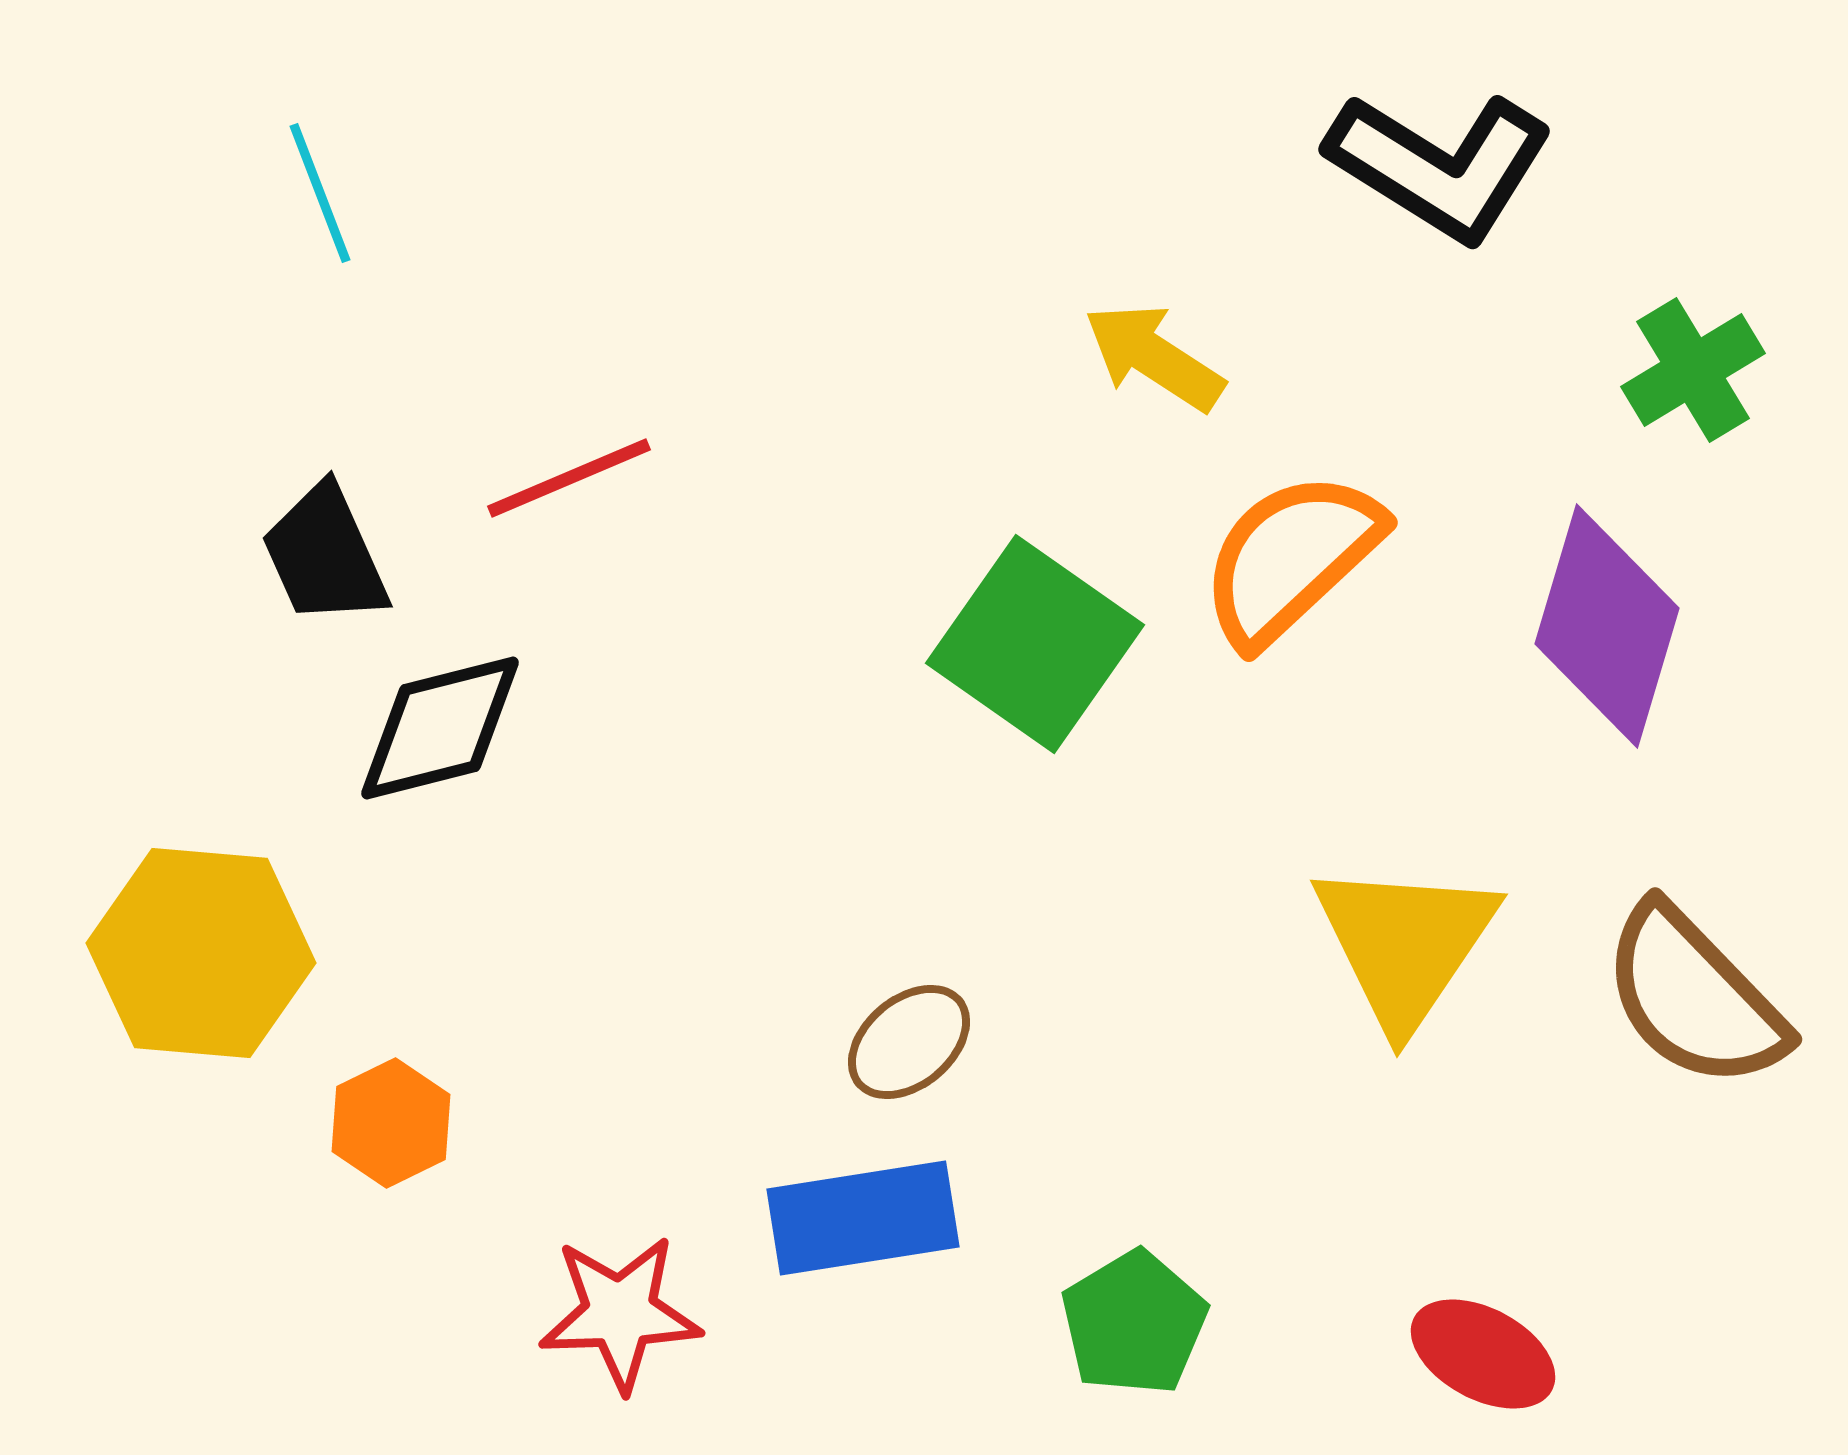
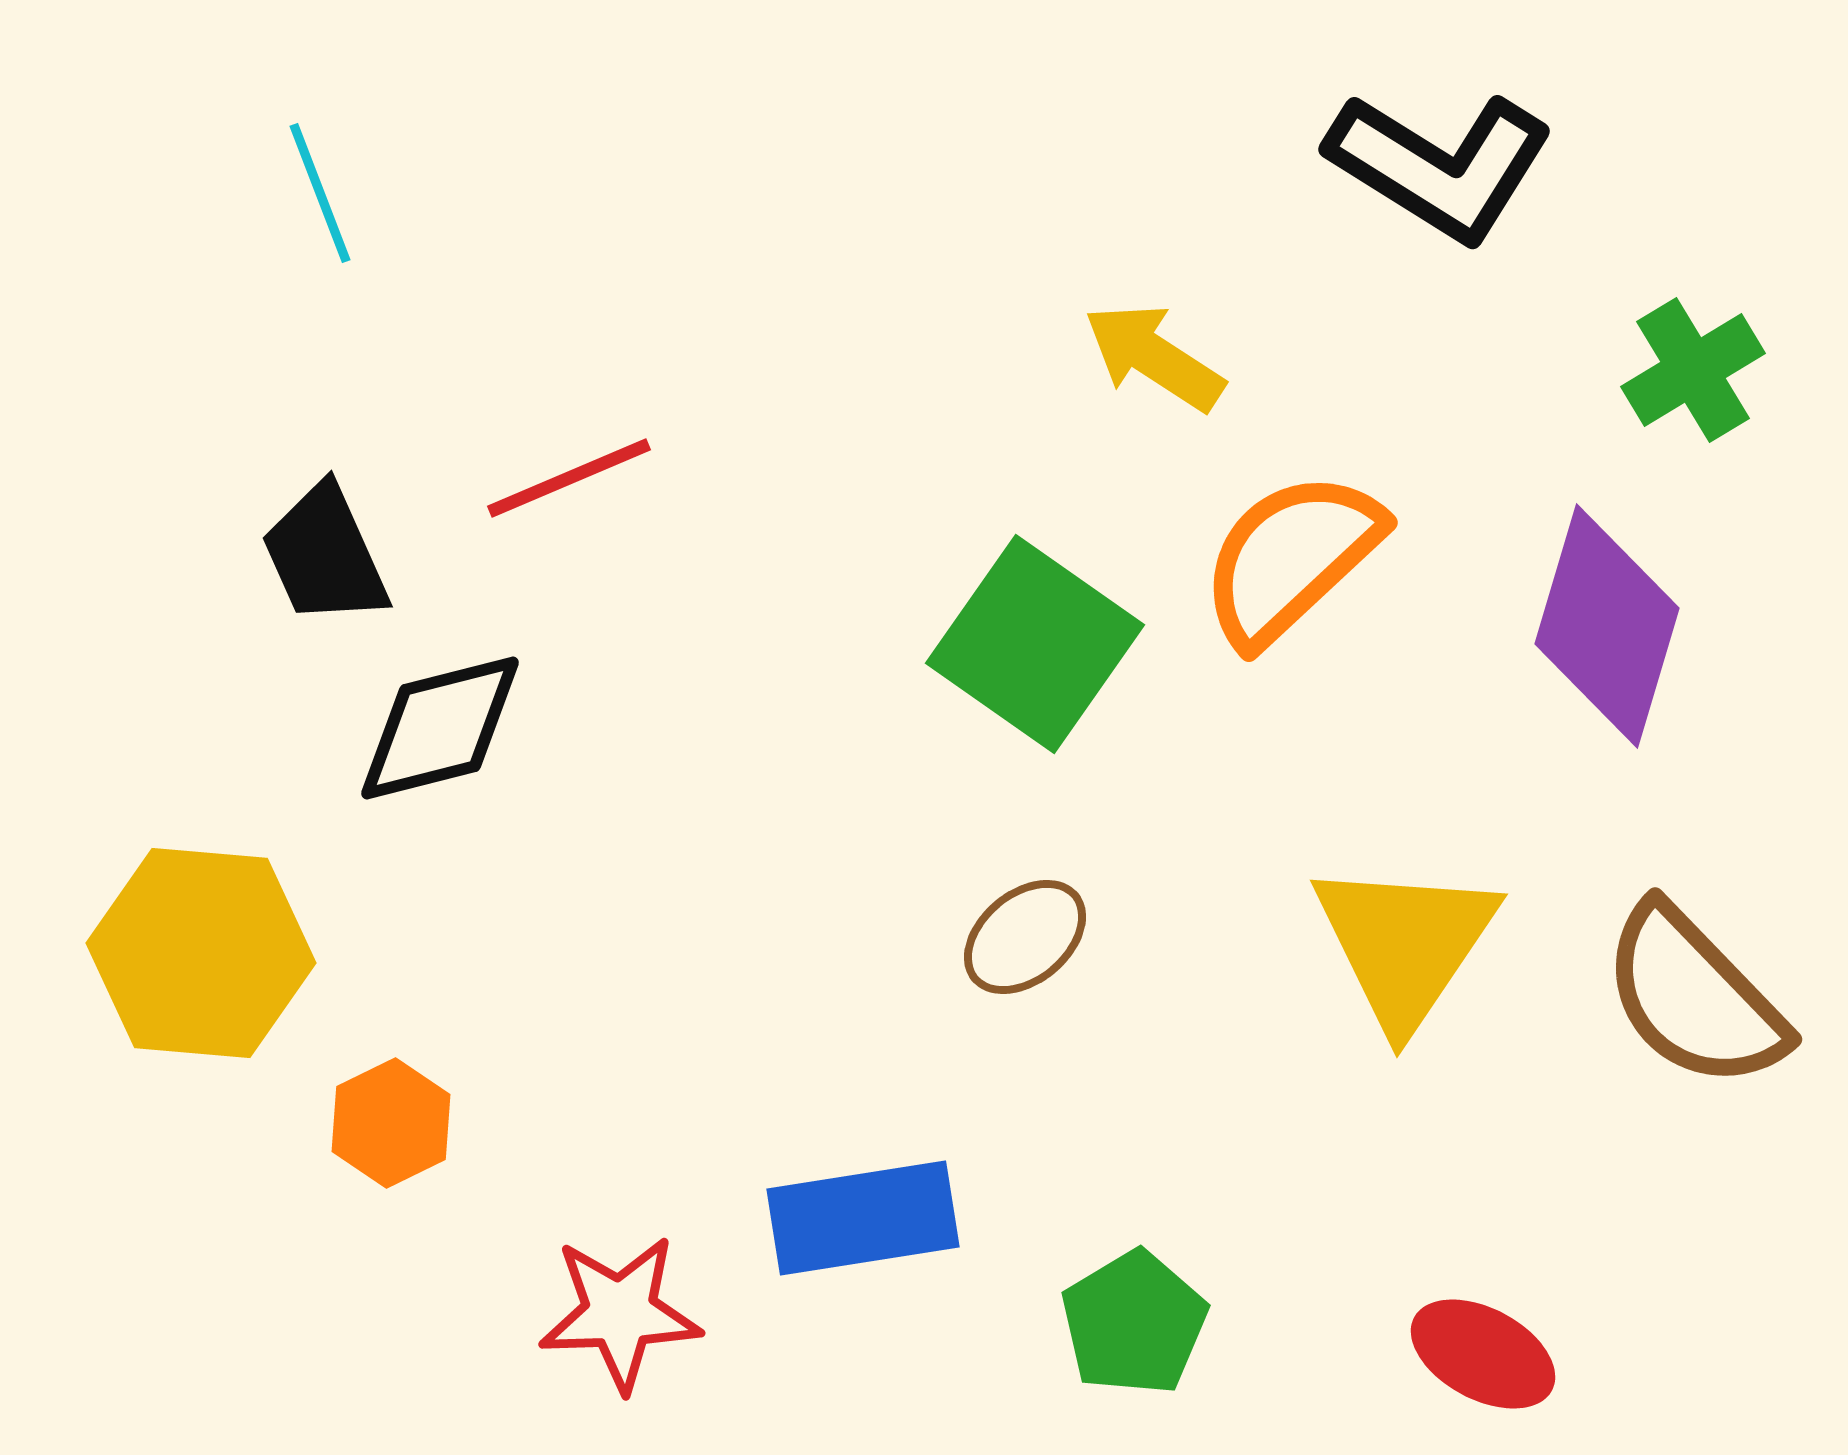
brown ellipse: moved 116 px right, 105 px up
